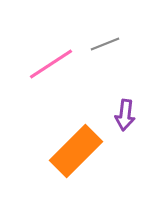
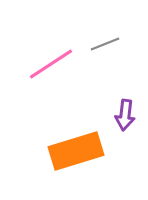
orange rectangle: rotated 28 degrees clockwise
